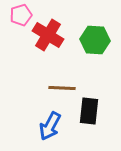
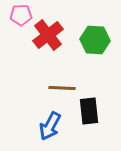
pink pentagon: rotated 15 degrees clockwise
red cross: rotated 20 degrees clockwise
black rectangle: rotated 12 degrees counterclockwise
